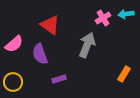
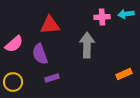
pink cross: moved 1 px left, 1 px up; rotated 28 degrees clockwise
red triangle: rotated 40 degrees counterclockwise
gray arrow: rotated 20 degrees counterclockwise
orange rectangle: rotated 35 degrees clockwise
purple rectangle: moved 7 px left, 1 px up
